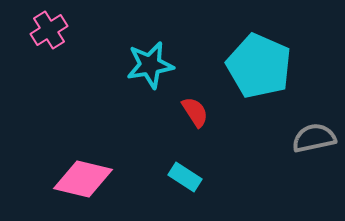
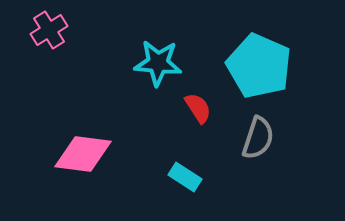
cyan star: moved 8 px right, 2 px up; rotated 15 degrees clockwise
red semicircle: moved 3 px right, 4 px up
gray semicircle: moved 56 px left; rotated 120 degrees clockwise
pink diamond: moved 25 px up; rotated 6 degrees counterclockwise
